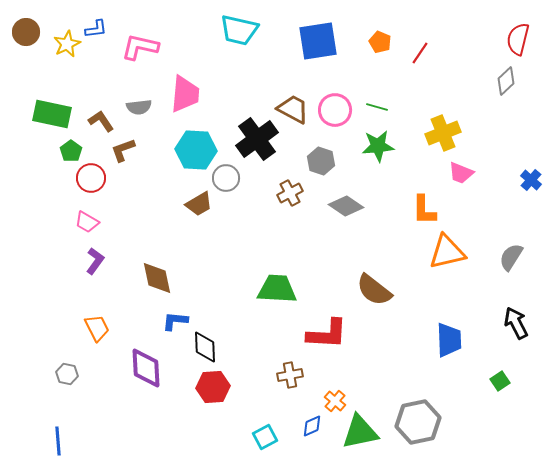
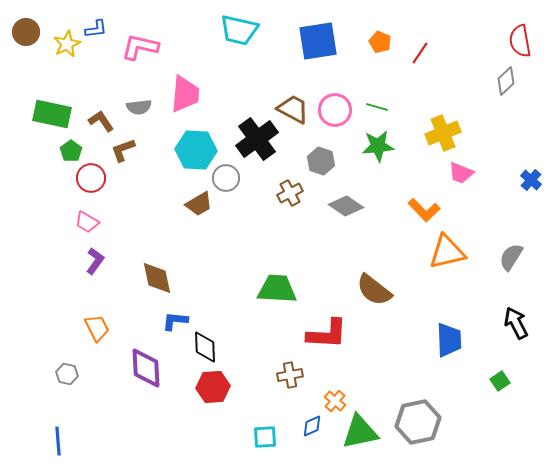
red semicircle at (518, 39): moved 2 px right, 2 px down; rotated 24 degrees counterclockwise
orange L-shape at (424, 210): rotated 44 degrees counterclockwise
cyan square at (265, 437): rotated 25 degrees clockwise
